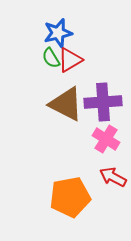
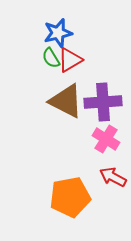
brown triangle: moved 3 px up
